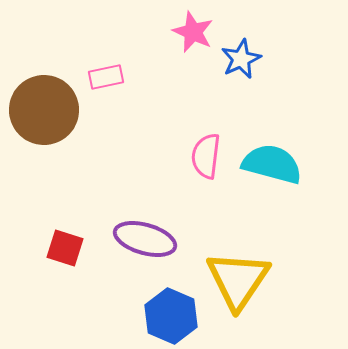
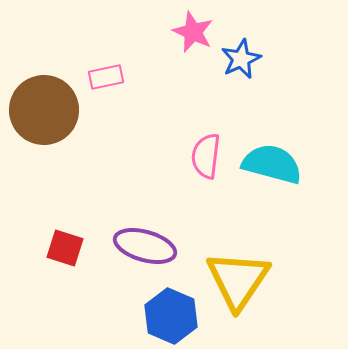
purple ellipse: moved 7 px down
